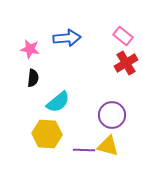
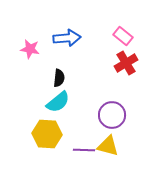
black semicircle: moved 26 px right
